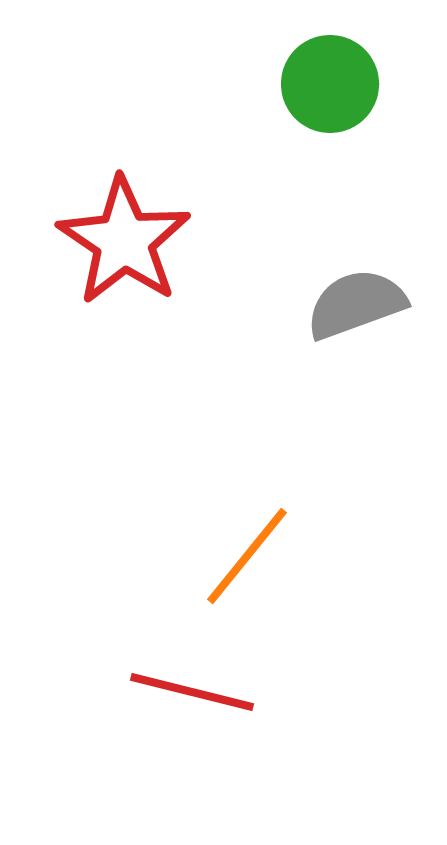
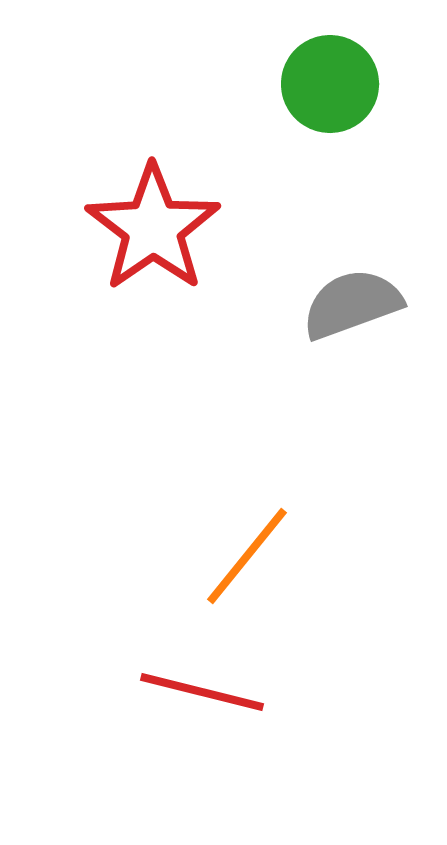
red star: moved 29 px right, 13 px up; rotated 3 degrees clockwise
gray semicircle: moved 4 px left
red line: moved 10 px right
